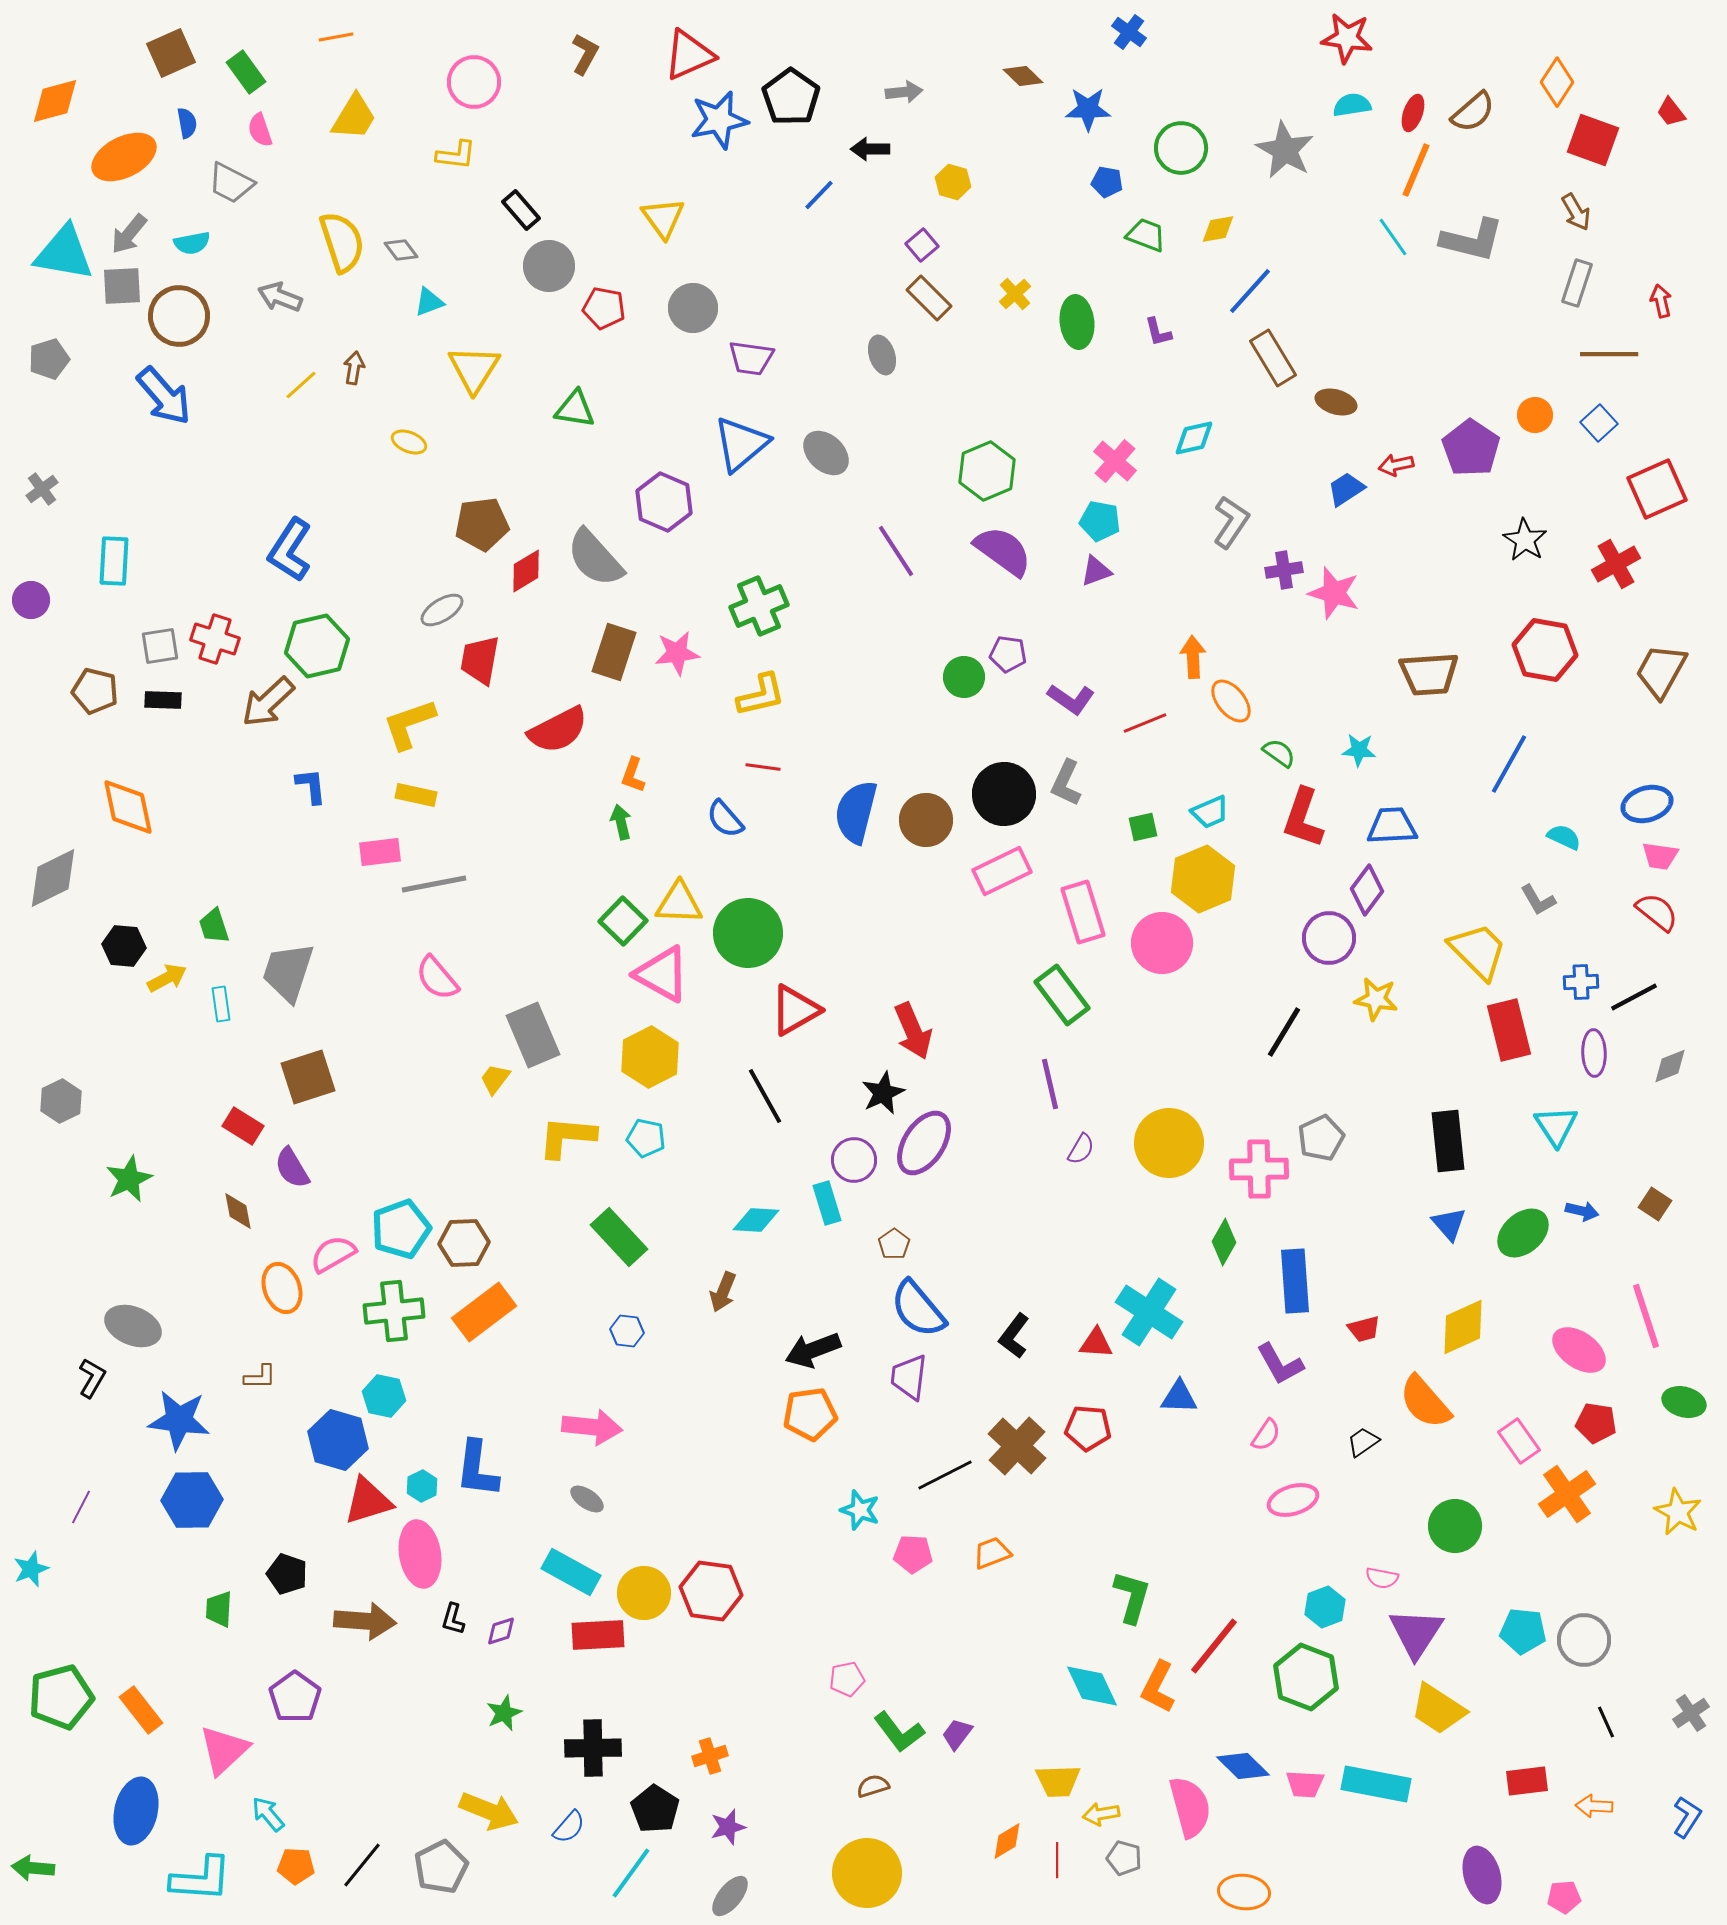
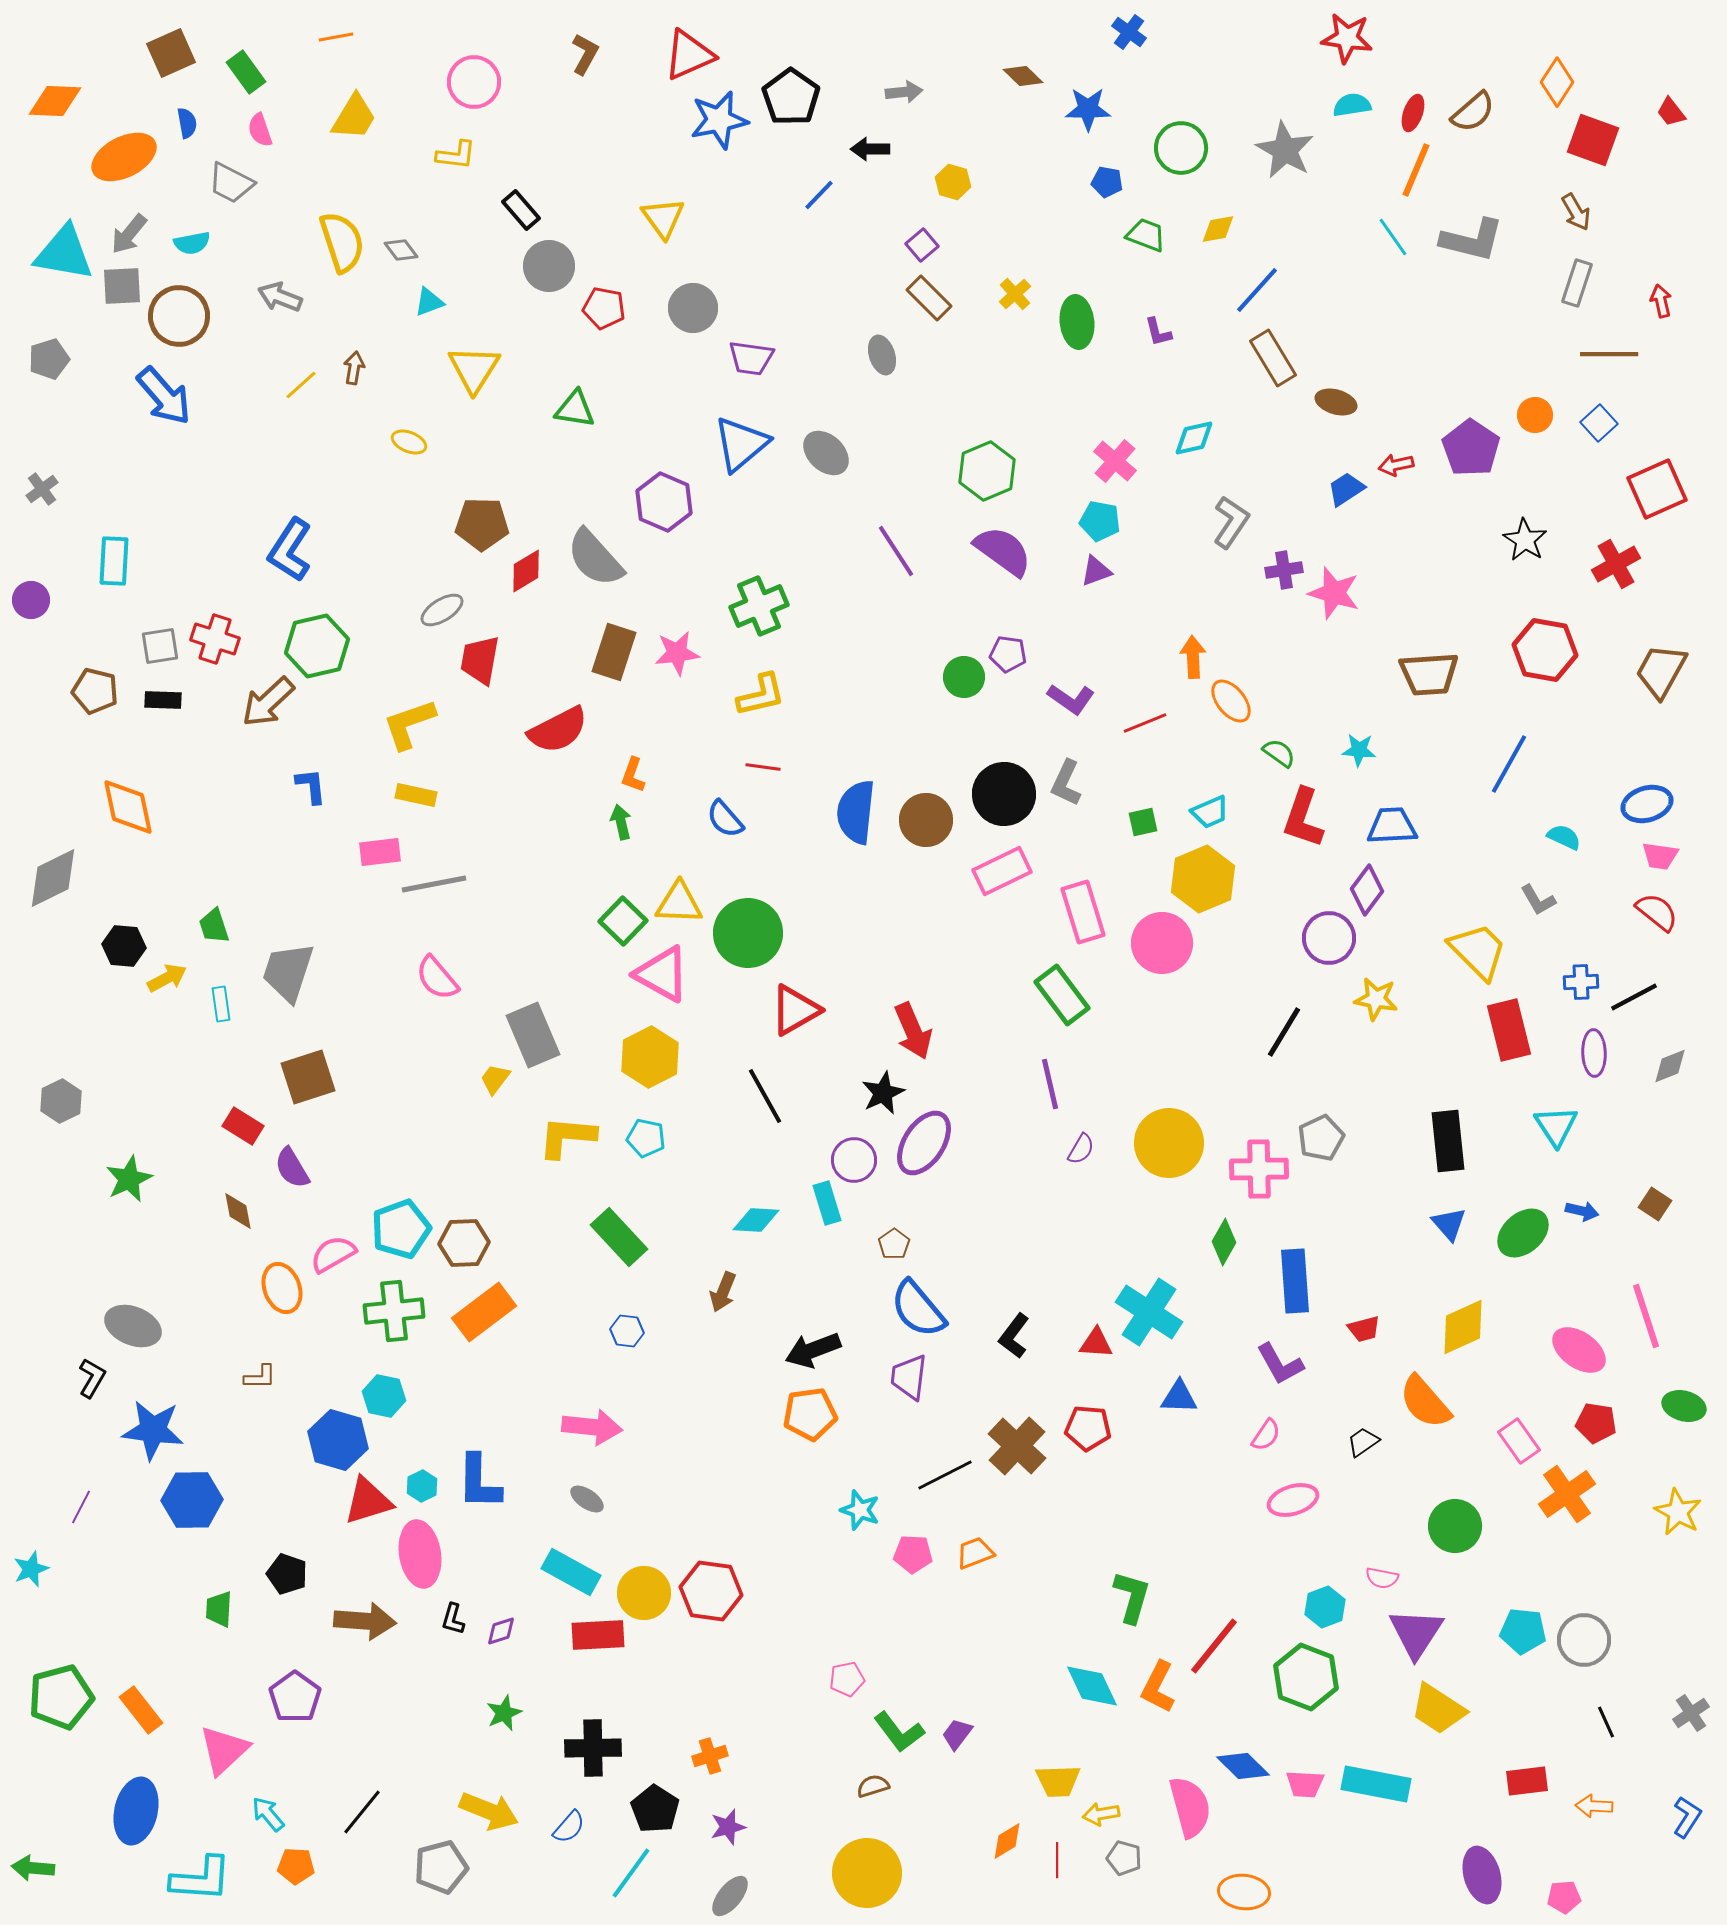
orange diamond at (55, 101): rotated 18 degrees clockwise
blue line at (1250, 291): moved 7 px right, 1 px up
brown pentagon at (482, 524): rotated 8 degrees clockwise
blue semicircle at (856, 812): rotated 8 degrees counterclockwise
green square at (1143, 827): moved 5 px up
green ellipse at (1684, 1402): moved 4 px down
blue star at (179, 1420): moved 26 px left, 10 px down
blue L-shape at (477, 1469): moved 2 px right, 13 px down; rotated 6 degrees counterclockwise
orange trapezoid at (992, 1553): moved 17 px left
black line at (362, 1865): moved 53 px up
gray pentagon at (441, 1867): rotated 12 degrees clockwise
